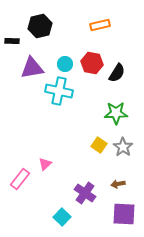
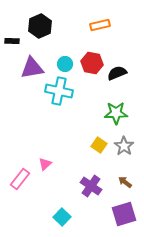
black hexagon: rotated 10 degrees counterclockwise
black semicircle: rotated 144 degrees counterclockwise
gray star: moved 1 px right, 1 px up
brown arrow: moved 7 px right, 2 px up; rotated 48 degrees clockwise
purple cross: moved 6 px right, 7 px up
purple square: rotated 20 degrees counterclockwise
